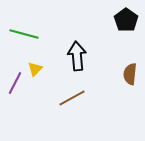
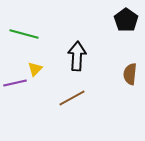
black arrow: rotated 8 degrees clockwise
purple line: rotated 50 degrees clockwise
